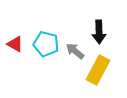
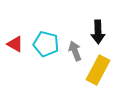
black arrow: moved 1 px left
gray arrow: rotated 30 degrees clockwise
